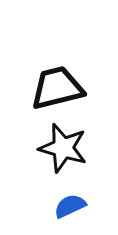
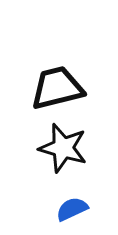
blue semicircle: moved 2 px right, 3 px down
